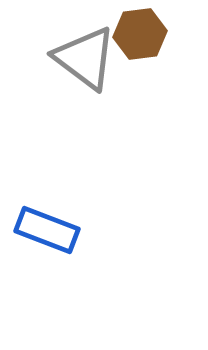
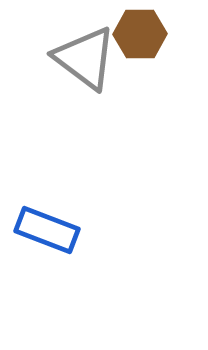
brown hexagon: rotated 6 degrees clockwise
